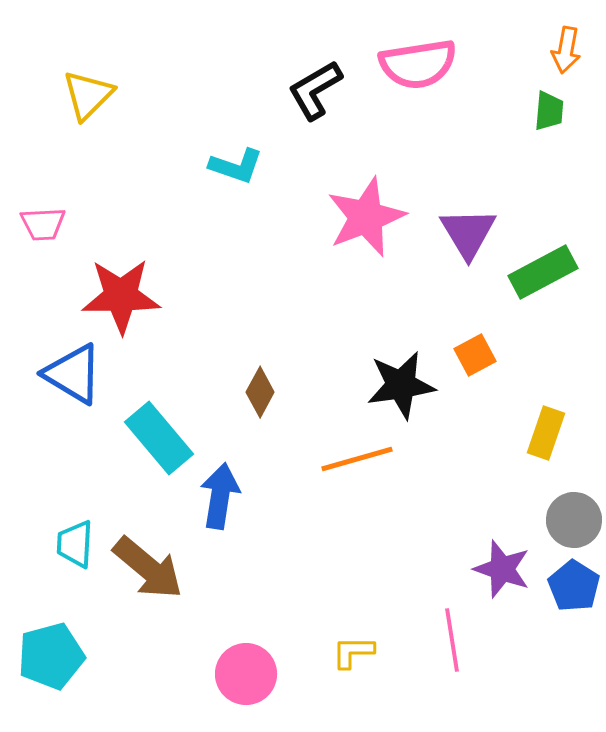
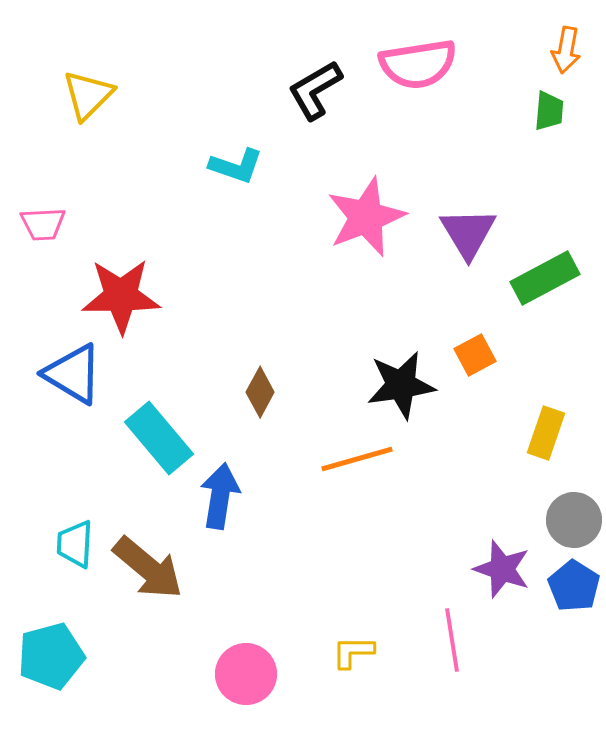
green rectangle: moved 2 px right, 6 px down
